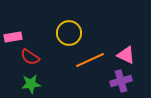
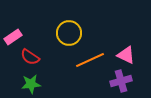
pink rectangle: rotated 24 degrees counterclockwise
